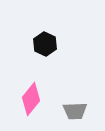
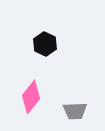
pink diamond: moved 2 px up
